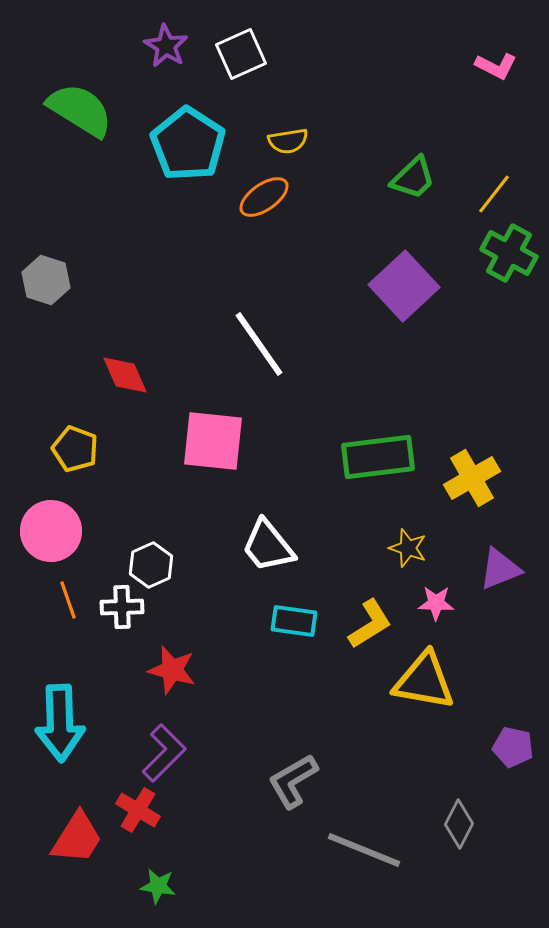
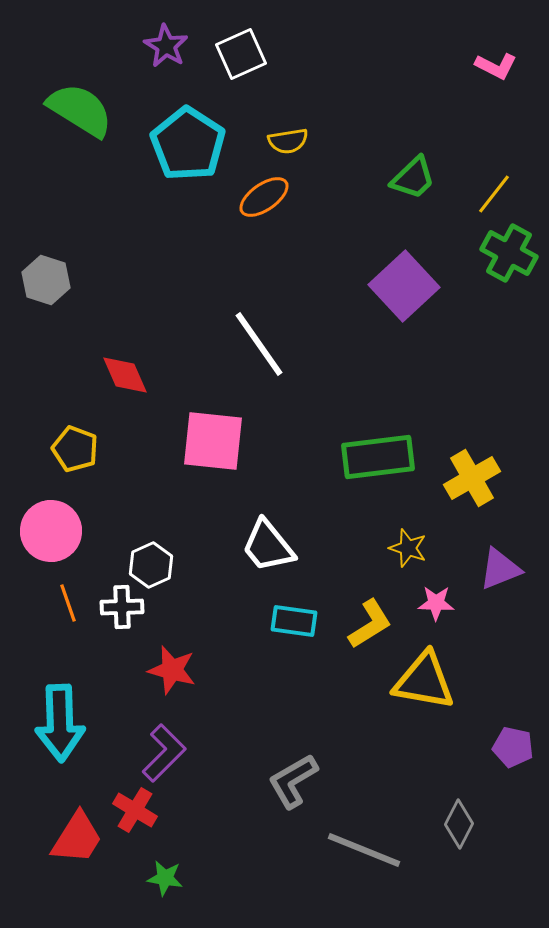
orange line: moved 3 px down
red cross: moved 3 px left
green star: moved 7 px right, 8 px up
